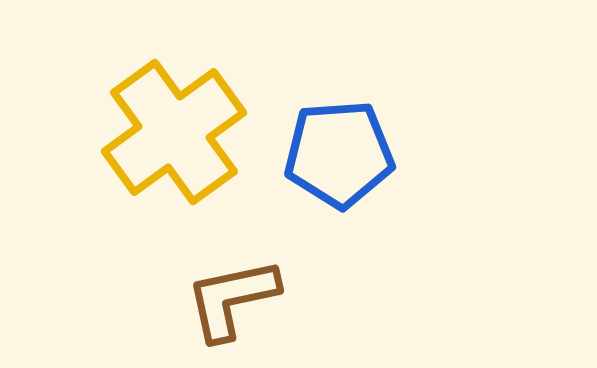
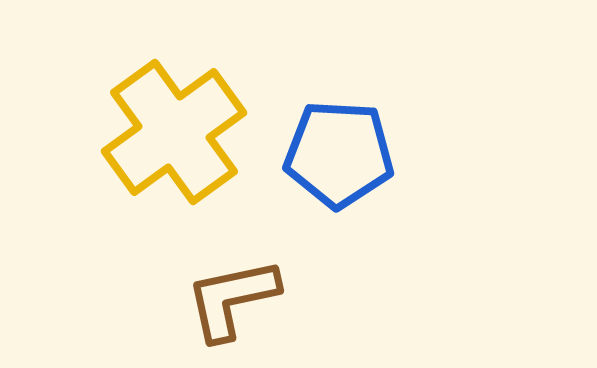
blue pentagon: rotated 7 degrees clockwise
